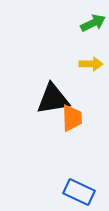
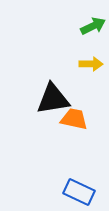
green arrow: moved 3 px down
orange trapezoid: moved 2 px right, 1 px down; rotated 76 degrees counterclockwise
